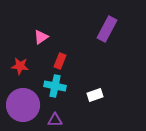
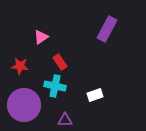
red rectangle: moved 1 px down; rotated 56 degrees counterclockwise
purple circle: moved 1 px right
purple triangle: moved 10 px right
